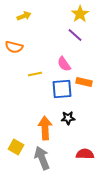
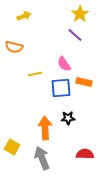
blue square: moved 1 px left, 1 px up
yellow square: moved 4 px left
